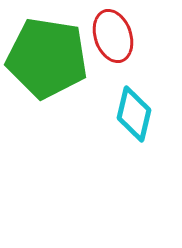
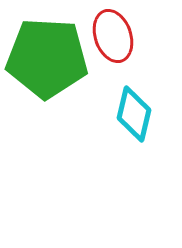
green pentagon: rotated 6 degrees counterclockwise
